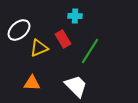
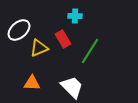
white trapezoid: moved 4 px left, 1 px down
